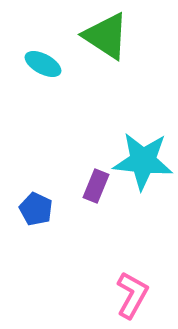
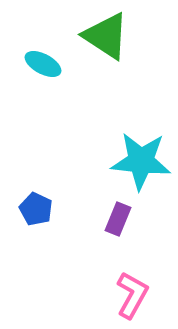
cyan star: moved 2 px left
purple rectangle: moved 22 px right, 33 px down
